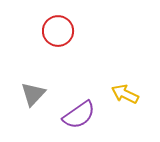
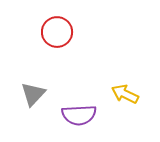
red circle: moved 1 px left, 1 px down
purple semicircle: rotated 32 degrees clockwise
